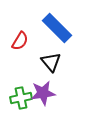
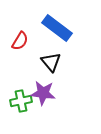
blue rectangle: rotated 8 degrees counterclockwise
purple star: rotated 15 degrees clockwise
green cross: moved 3 px down
